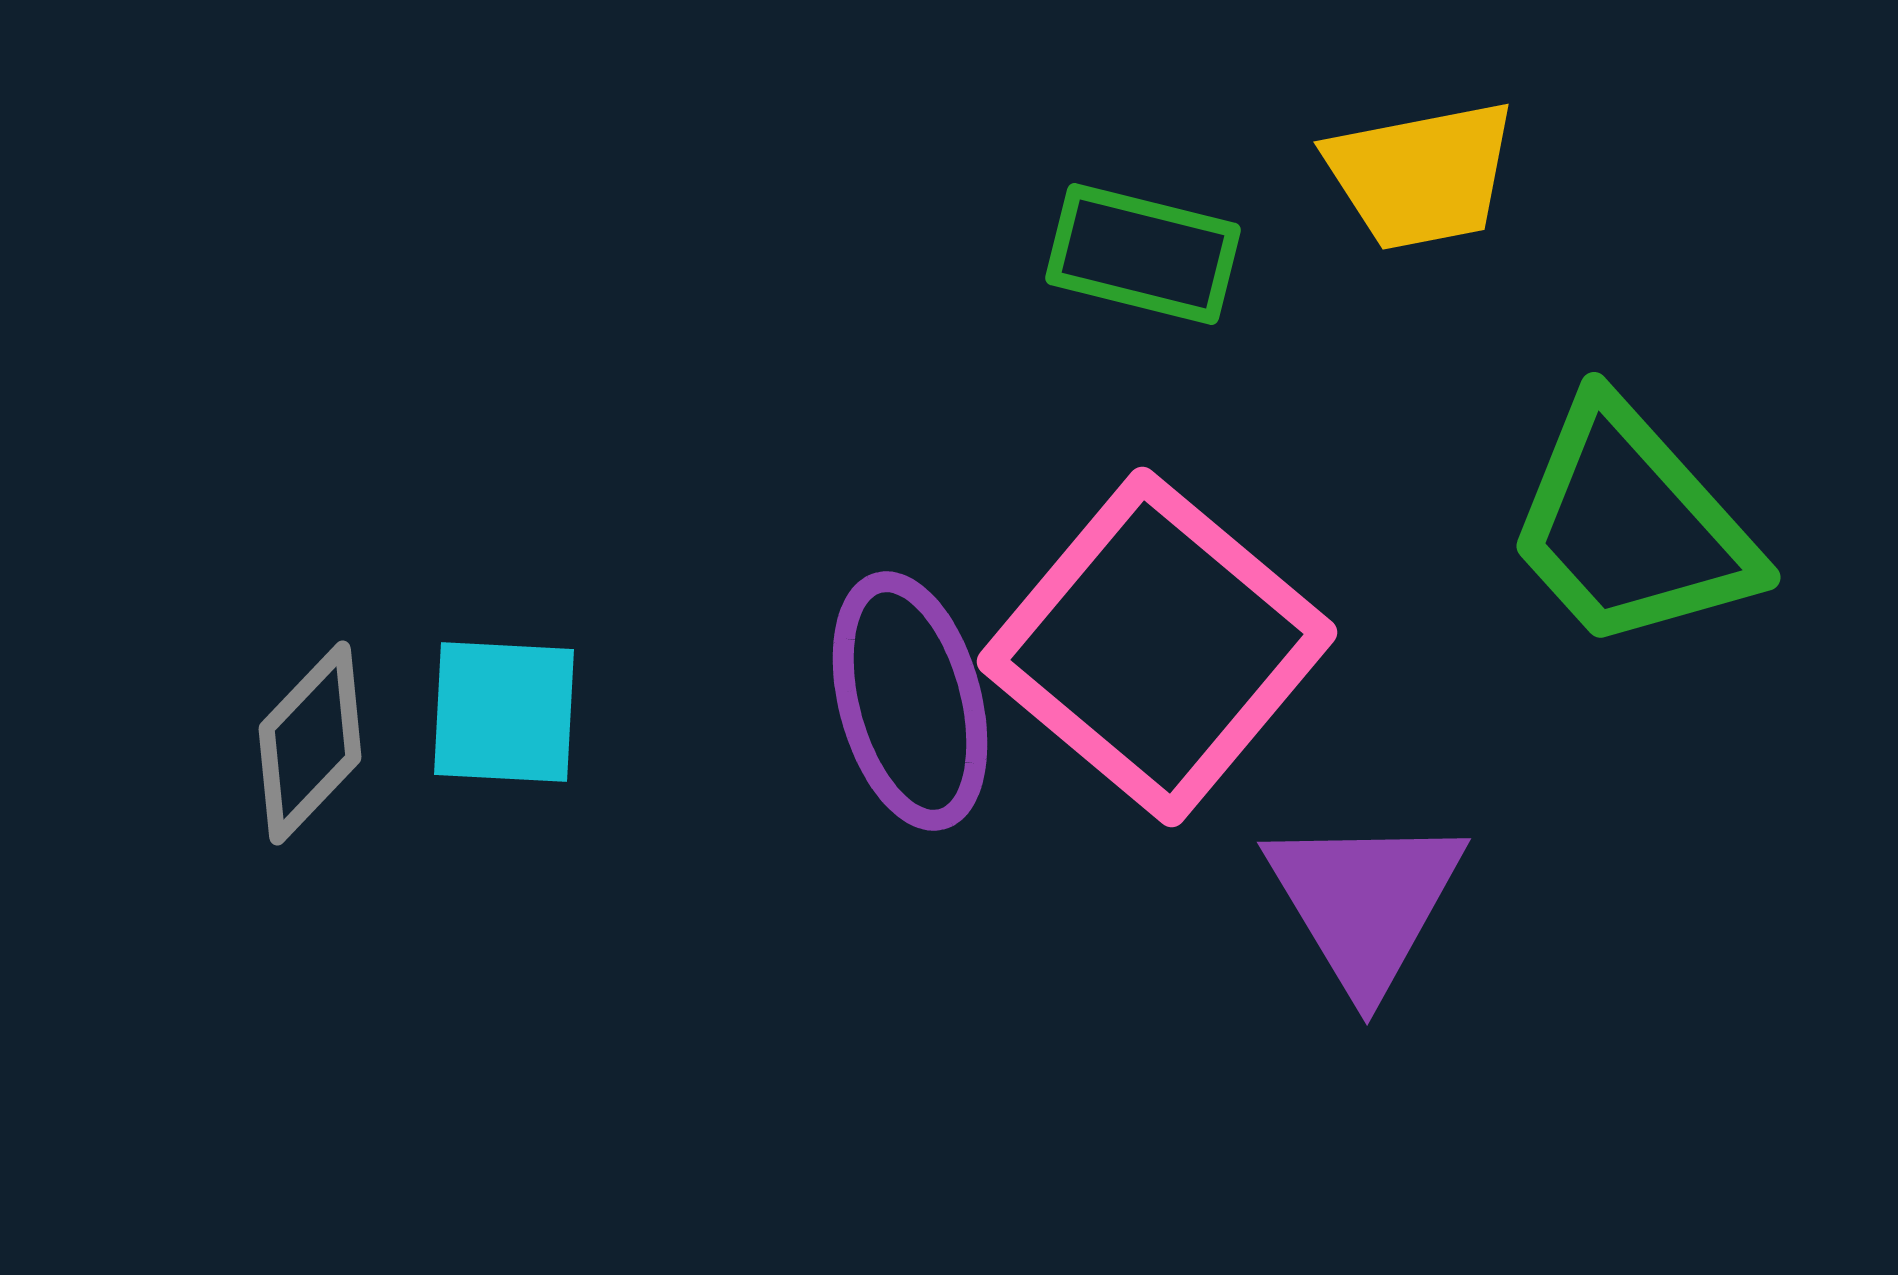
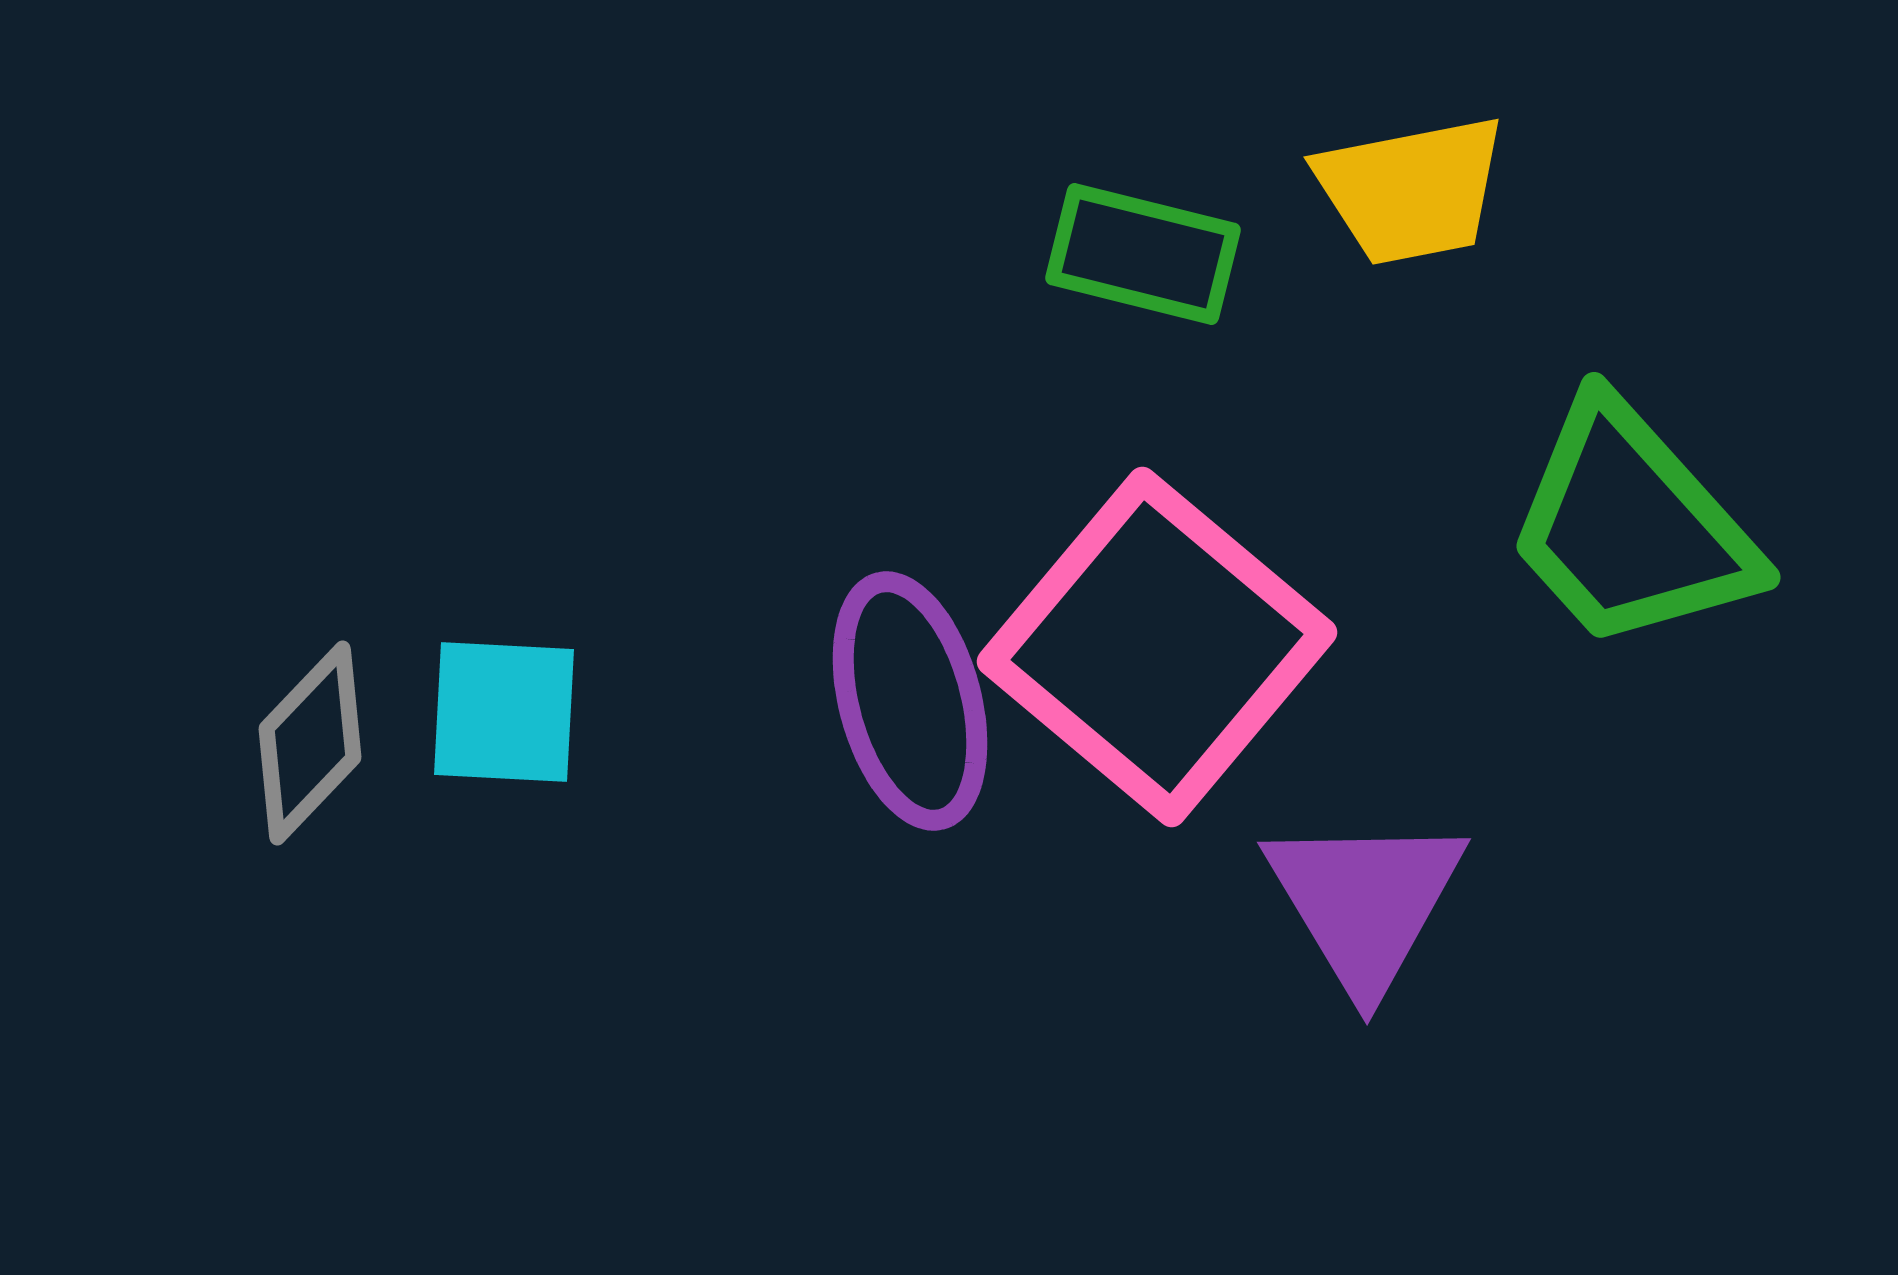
yellow trapezoid: moved 10 px left, 15 px down
